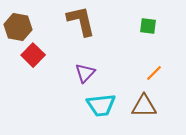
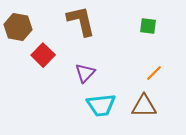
red square: moved 10 px right
